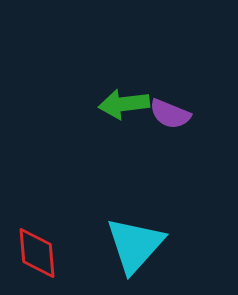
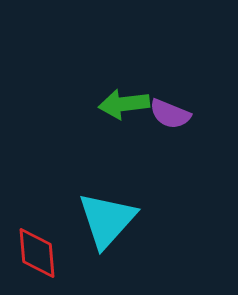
cyan triangle: moved 28 px left, 25 px up
